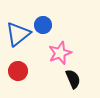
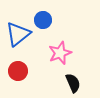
blue circle: moved 5 px up
black semicircle: moved 4 px down
